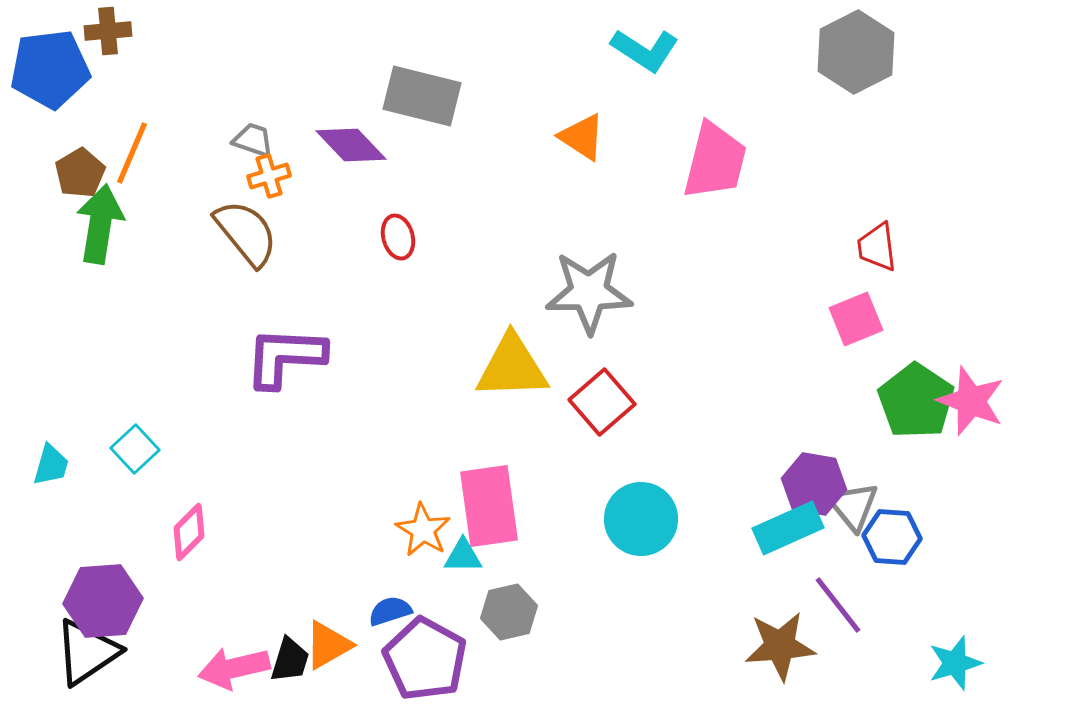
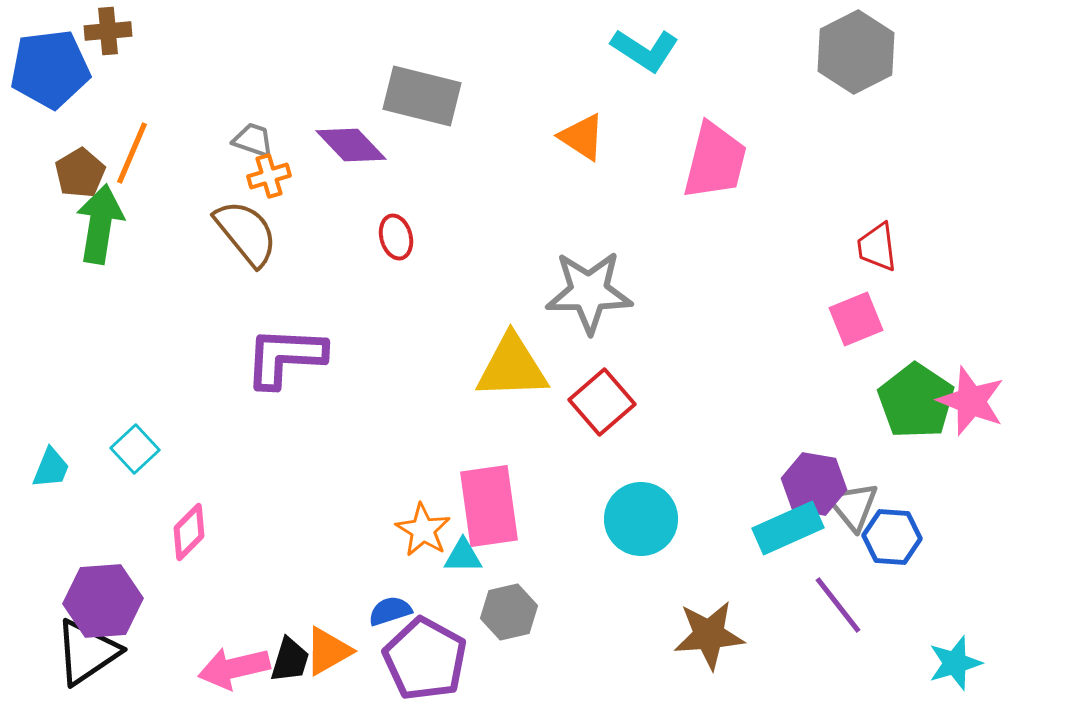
red ellipse at (398, 237): moved 2 px left
cyan trapezoid at (51, 465): moved 3 px down; rotated 6 degrees clockwise
orange triangle at (328, 645): moved 6 px down
brown star at (780, 646): moved 71 px left, 11 px up
